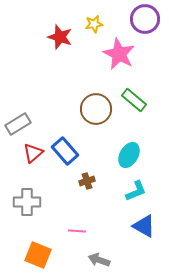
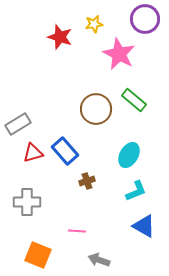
red triangle: rotated 25 degrees clockwise
